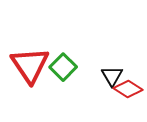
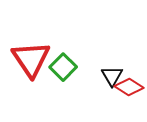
red triangle: moved 1 px right, 6 px up
red diamond: moved 1 px right, 2 px up
